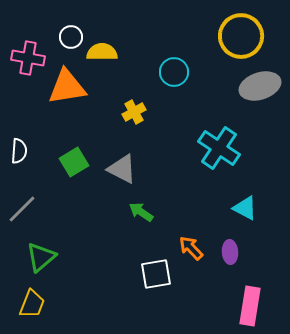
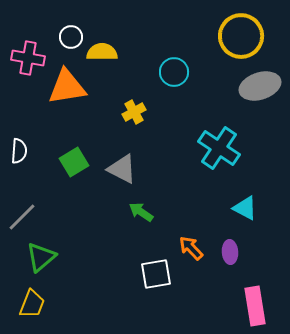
gray line: moved 8 px down
pink rectangle: moved 5 px right; rotated 18 degrees counterclockwise
